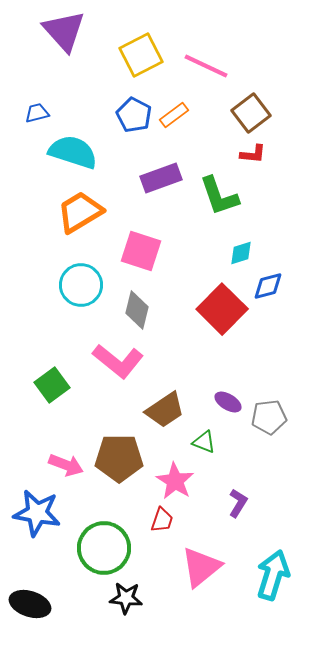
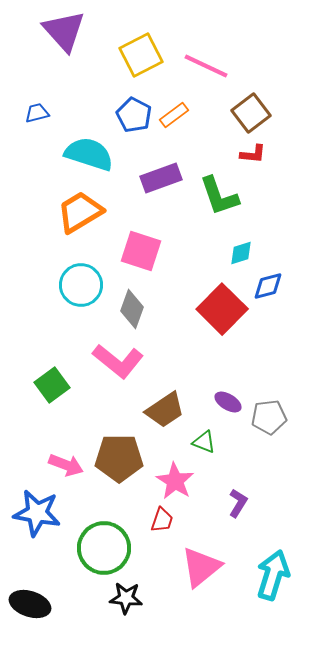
cyan semicircle: moved 16 px right, 2 px down
gray diamond: moved 5 px left, 1 px up; rotated 6 degrees clockwise
